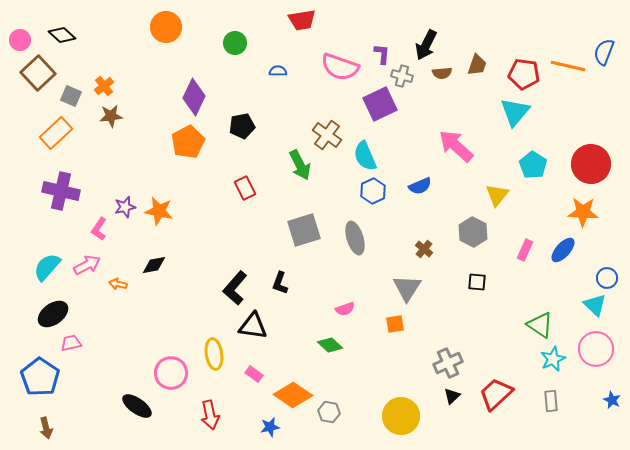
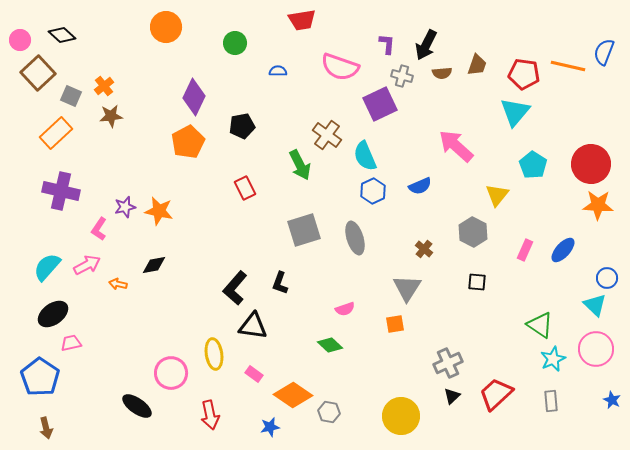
purple L-shape at (382, 54): moved 5 px right, 10 px up
orange star at (583, 212): moved 15 px right, 7 px up
